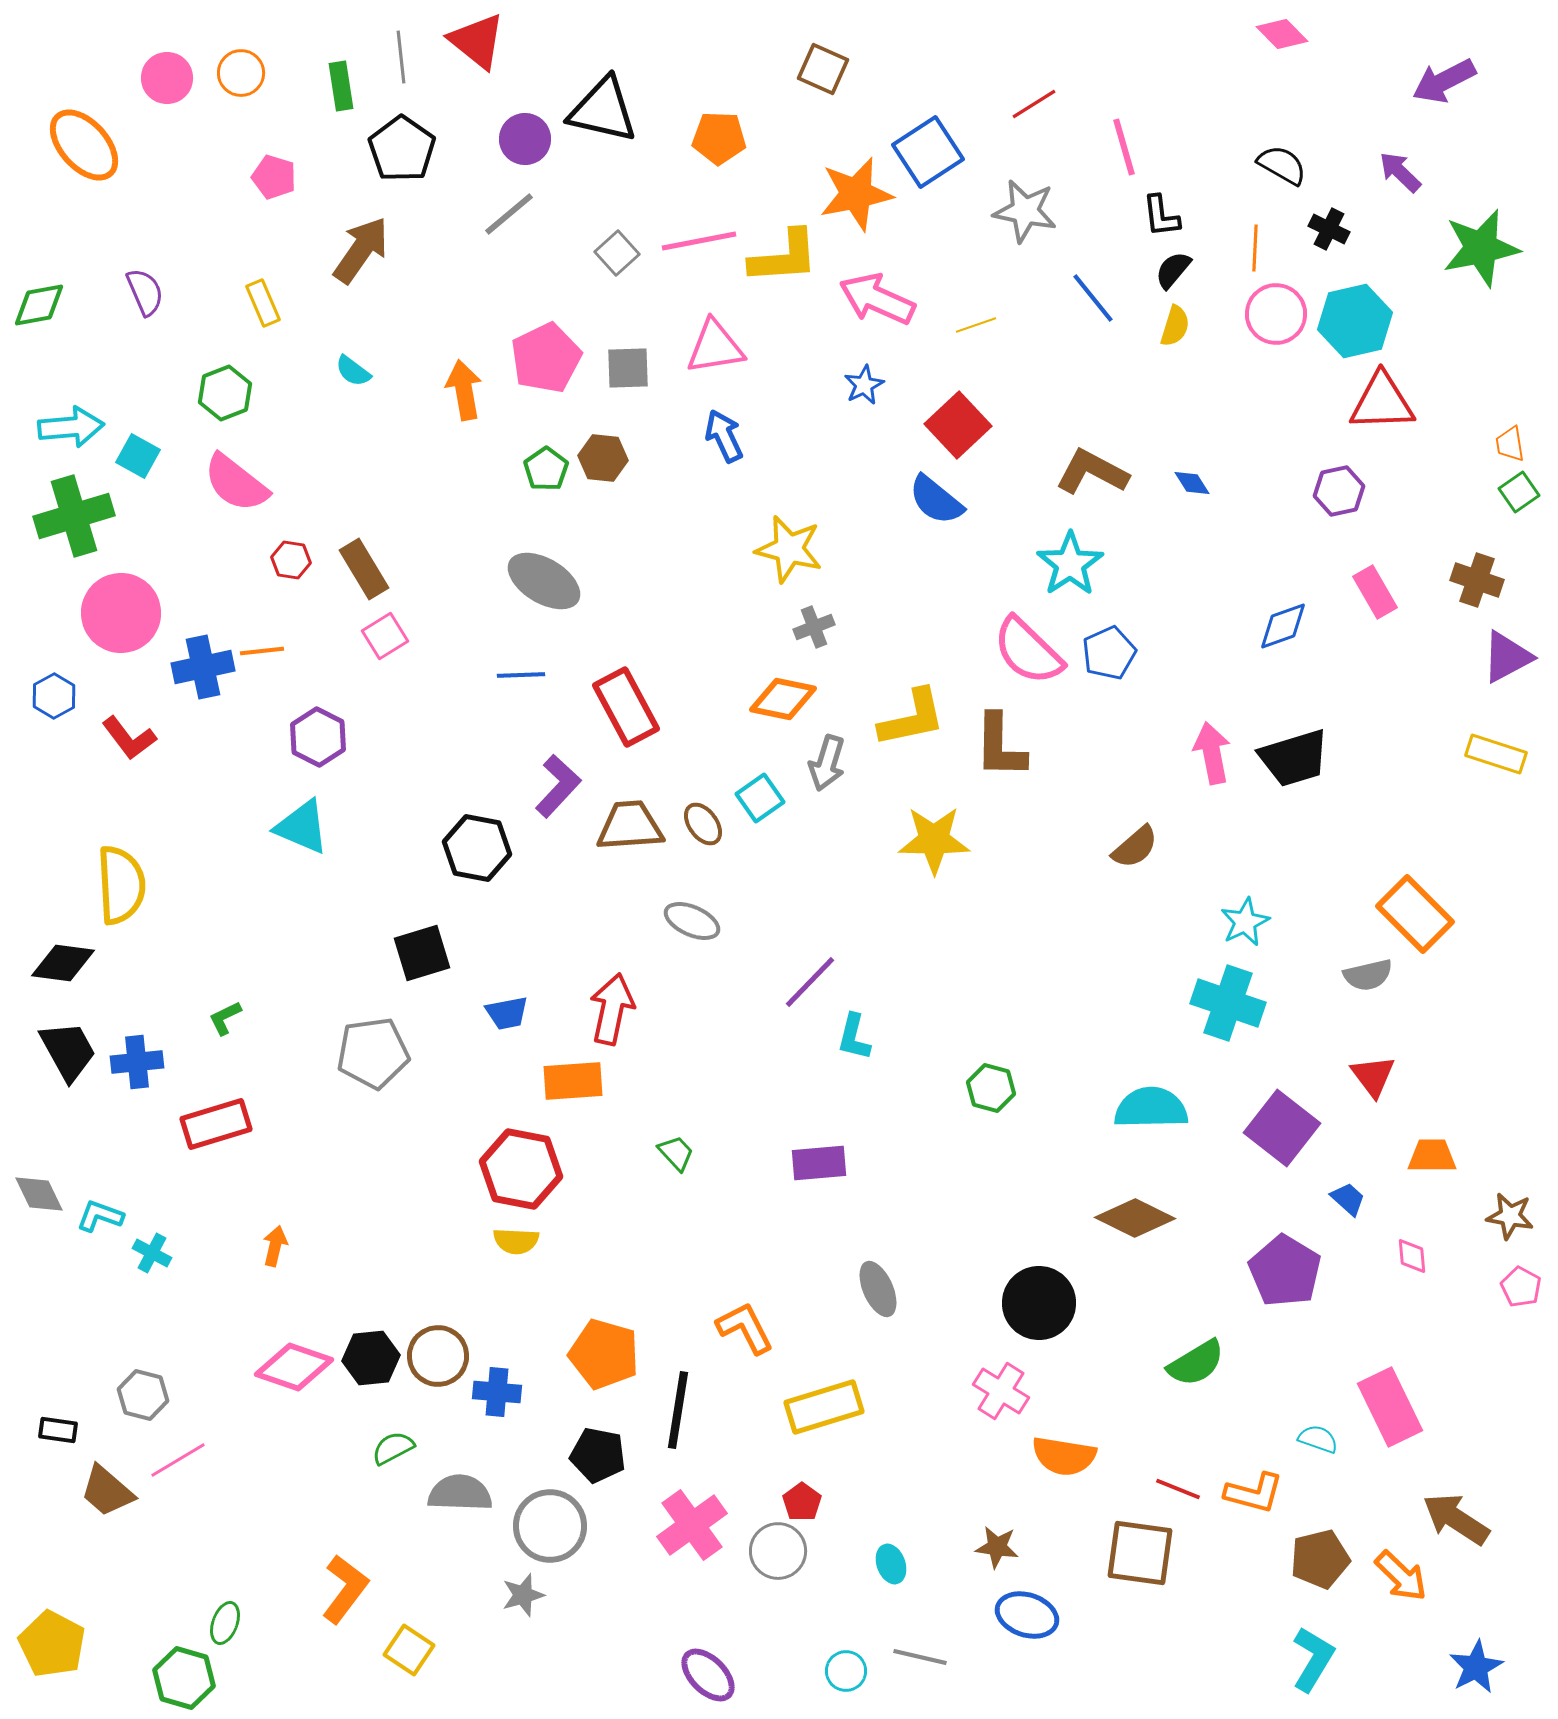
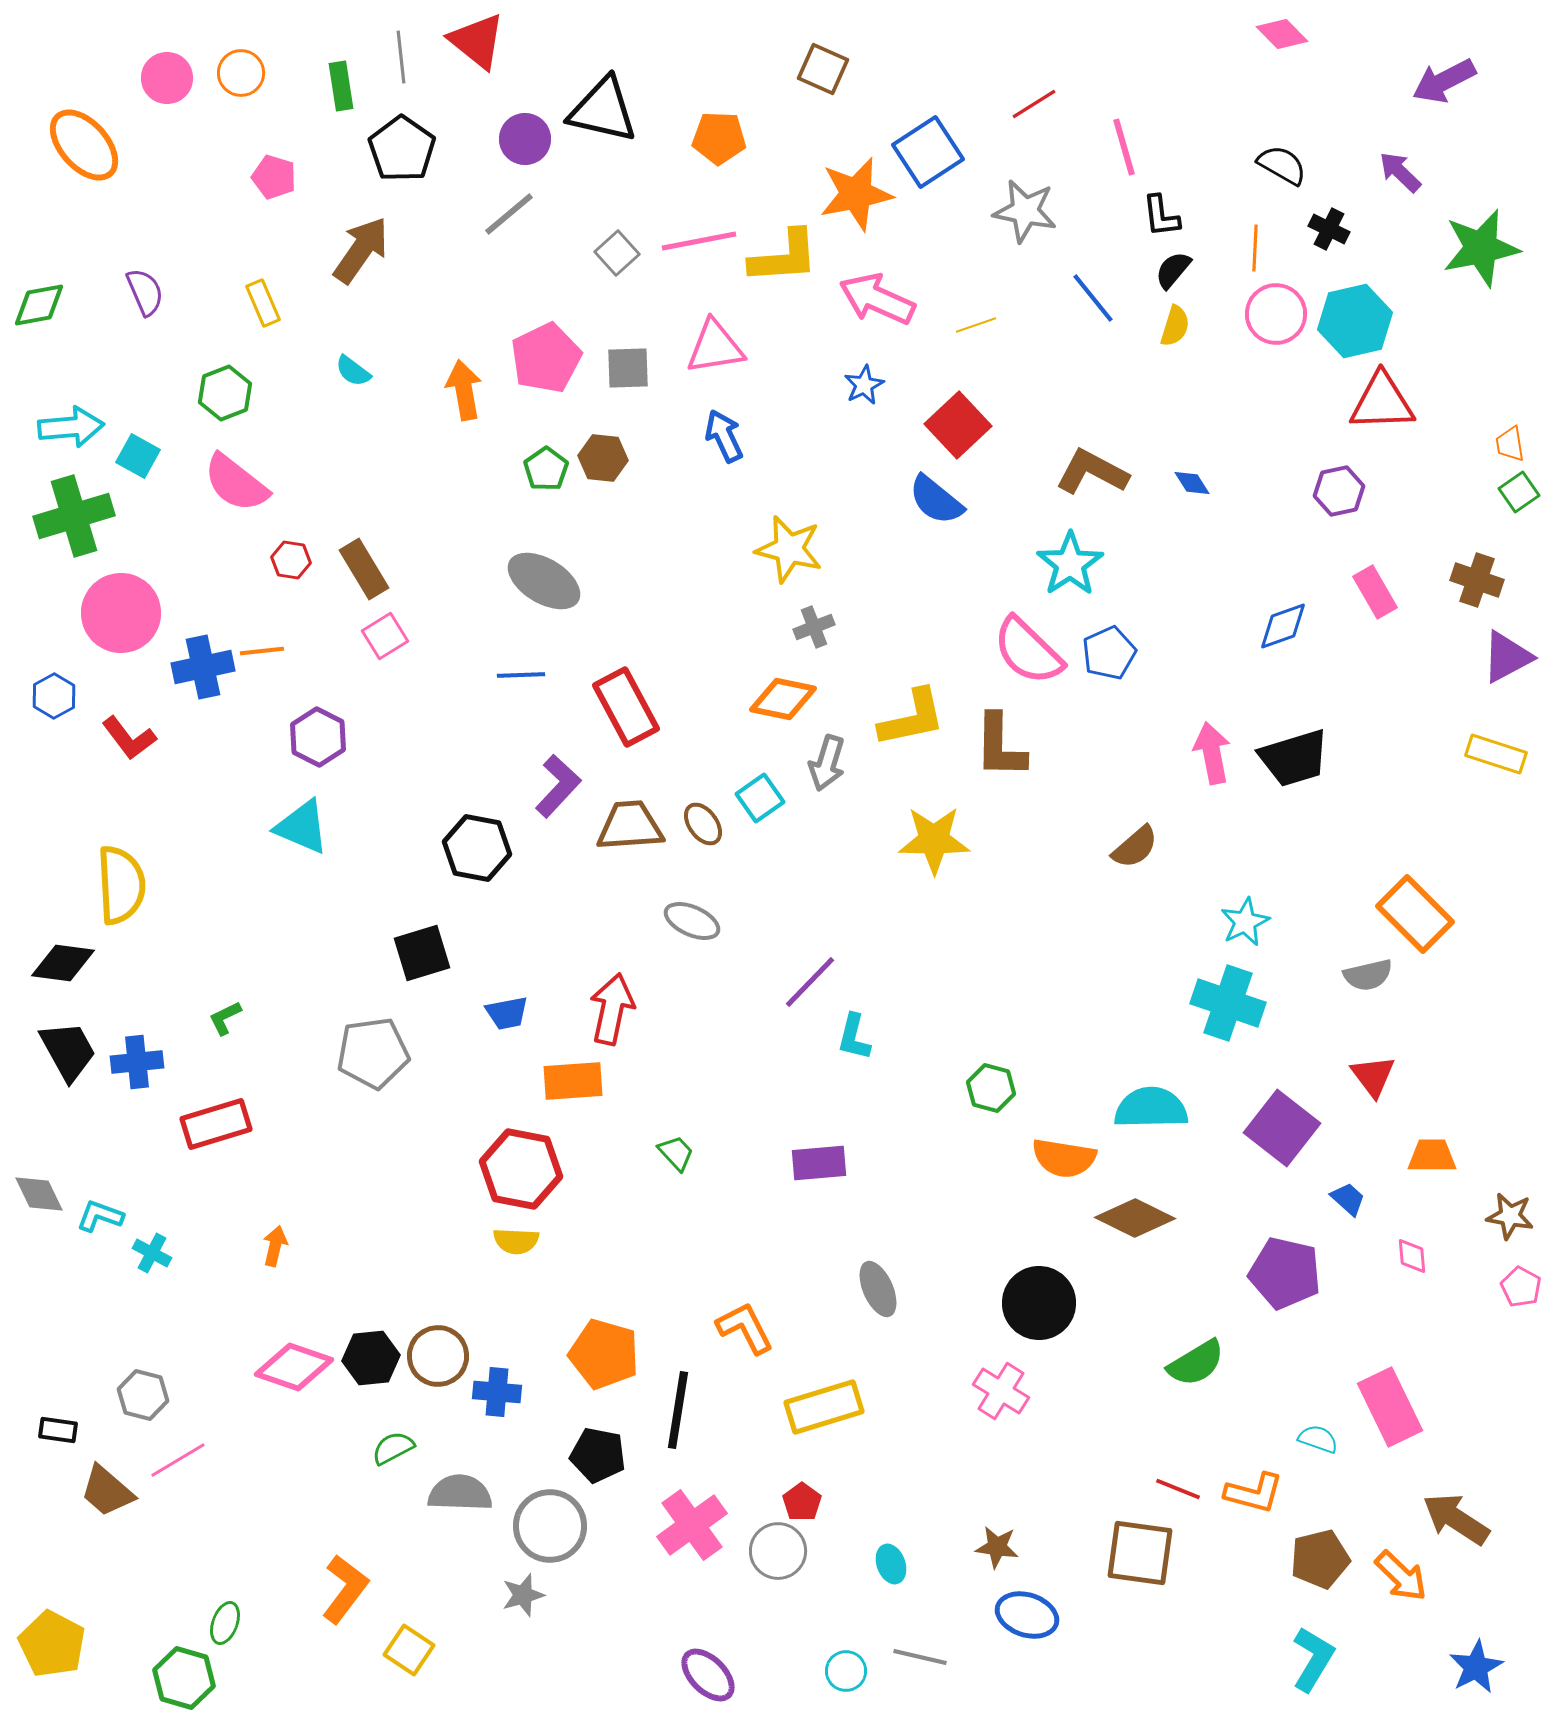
purple pentagon at (1285, 1271): moved 2 px down; rotated 18 degrees counterclockwise
orange semicircle at (1064, 1456): moved 298 px up
